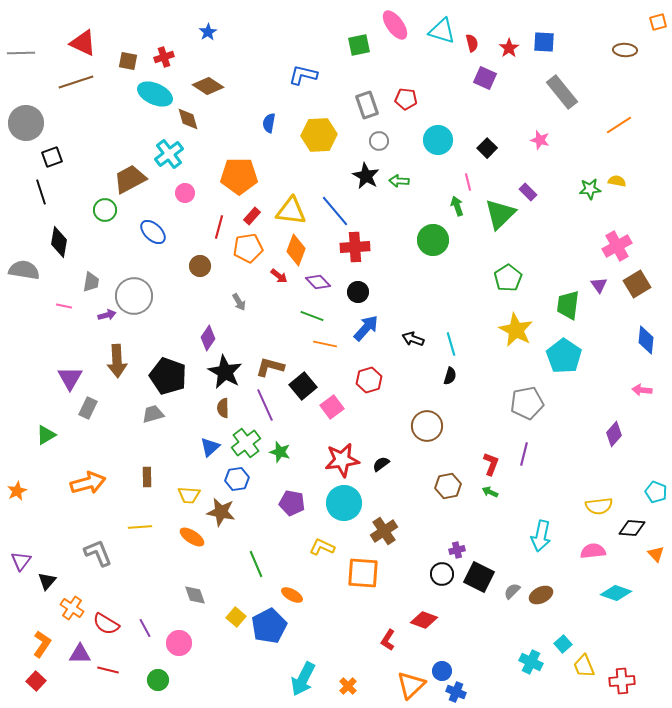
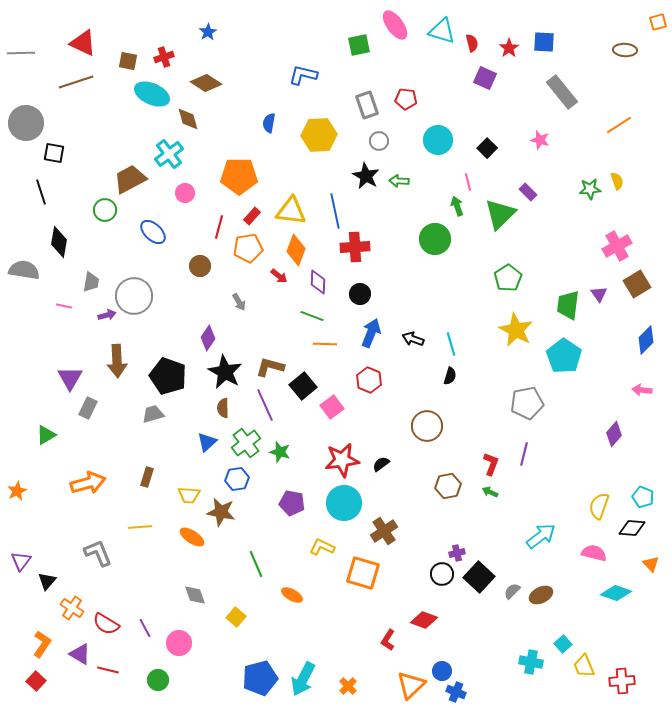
brown diamond at (208, 86): moved 2 px left, 3 px up
cyan ellipse at (155, 94): moved 3 px left
black square at (52, 157): moved 2 px right, 4 px up; rotated 30 degrees clockwise
yellow semicircle at (617, 181): rotated 60 degrees clockwise
blue line at (335, 211): rotated 28 degrees clockwise
green circle at (433, 240): moved 2 px right, 1 px up
purple diamond at (318, 282): rotated 45 degrees clockwise
purple triangle at (599, 285): moved 9 px down
black circle at (358, 292): moved 2 px right, 2 px down
blue arrow at (366, 328): moved 5 px right, 5 px down; rotated 20 degrees counterclockwise
blue diamond at (646, 340): rotated 40 degrees clockwise
orange line at (325, 344): rotated 10 degrees counterclockwise
red hexagon at (369, 380): rotated 20 degrees counterclockwise
blue triangle at (210, 447): moved 3 px left, 5 px up
brown rectangle at (147, 477): rotated 18 degrees clockwise
cyan pentagon at (656, 492): moved 13 px left, 5 px down
yellow semicircle at (599, 506): rotated 116 degrees clockwise
cyan arrow at (541, 536): rotated 140 degrees counterclockwise
purple cross at (457, 550): moved 3 px down
pink semicircle at (593, 551): moved 1 px right, 2 px down; rotated 20 degrees clockwise
orange triangle at (656, 554): moved 5 px left, 10 px down
orange square at (363, 573): rotated 12 degrees clockwise
black square at (479, 577): rotated 16 degrees clockwise
blue pentagon at (269, 626): moved 9 px left, 52 px down; rotated 12 degrees clockwise
purple triangle at (80, 654): rotated 30 degrees clockwise
cyan cross at (531, 662): rotated 15 degrees counterclockwise
